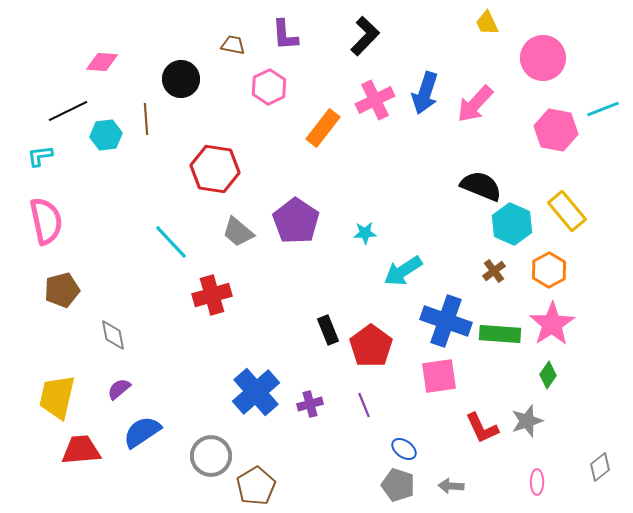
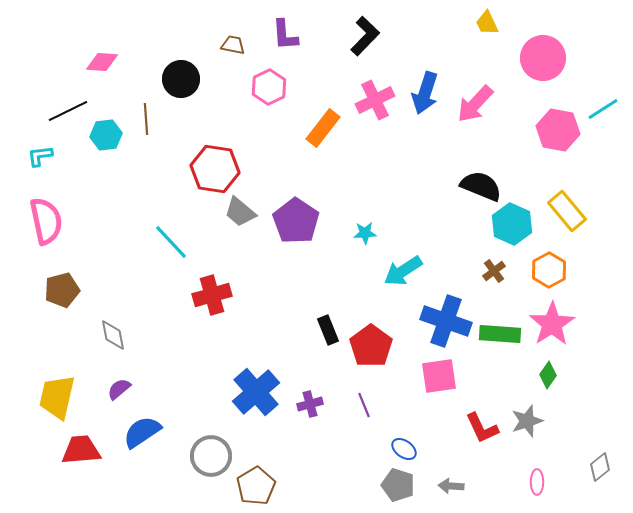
cyan line at (603, 109): rotated 12 degrees counterclockwise
pink hexagon at (556, 130): moved 2 px right
gray trapezoid at (238, 232): moved 2 px right, 20 px up
